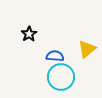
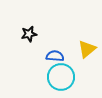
black star: rotated 21 degrees clockwise
